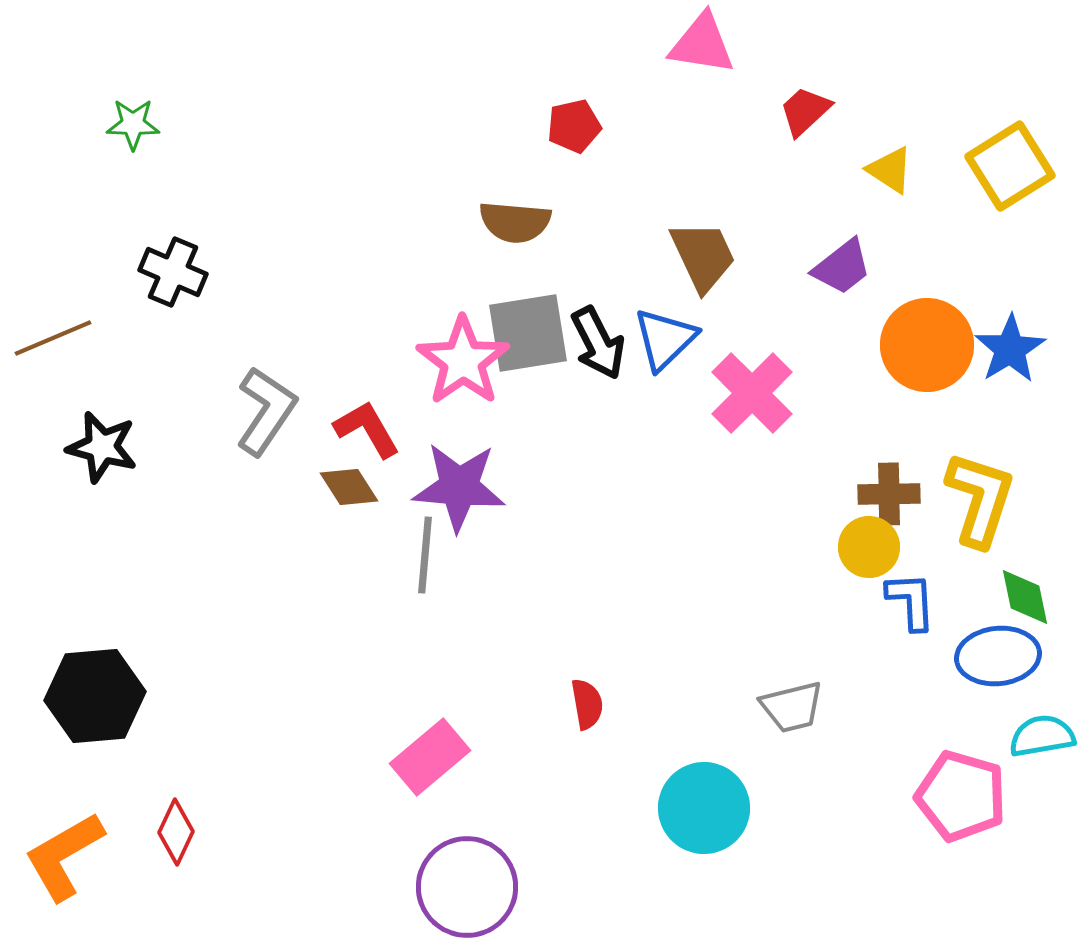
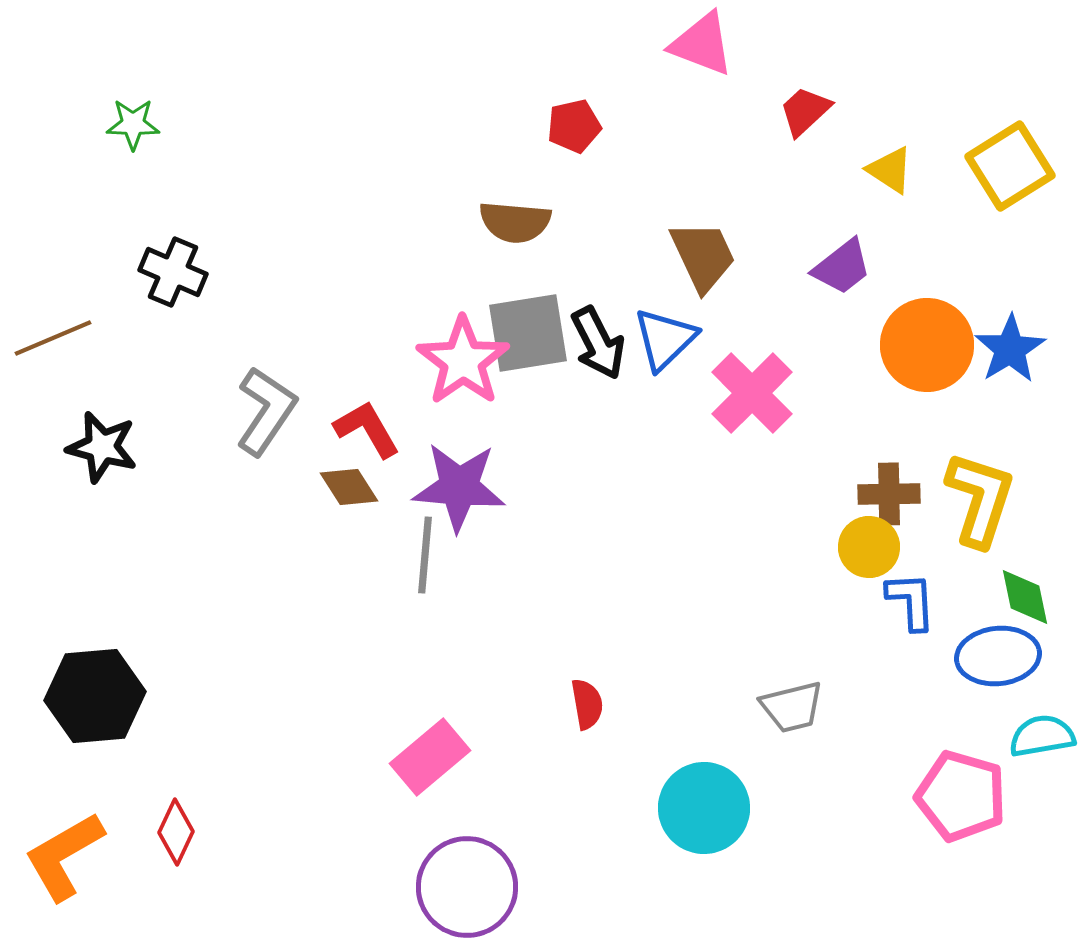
pink triangle: rotated 12 degrees clockwise
